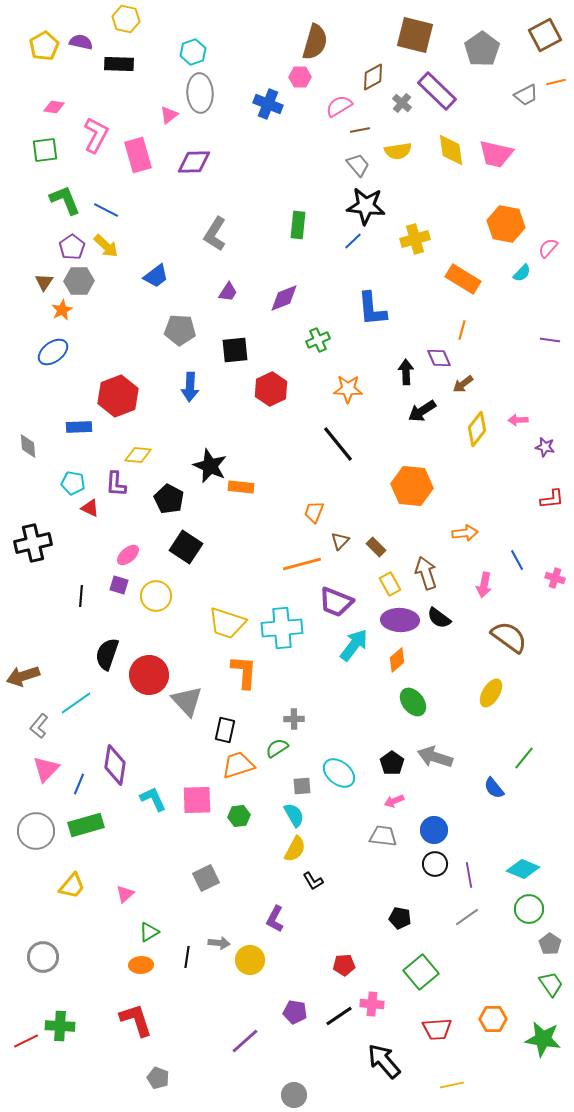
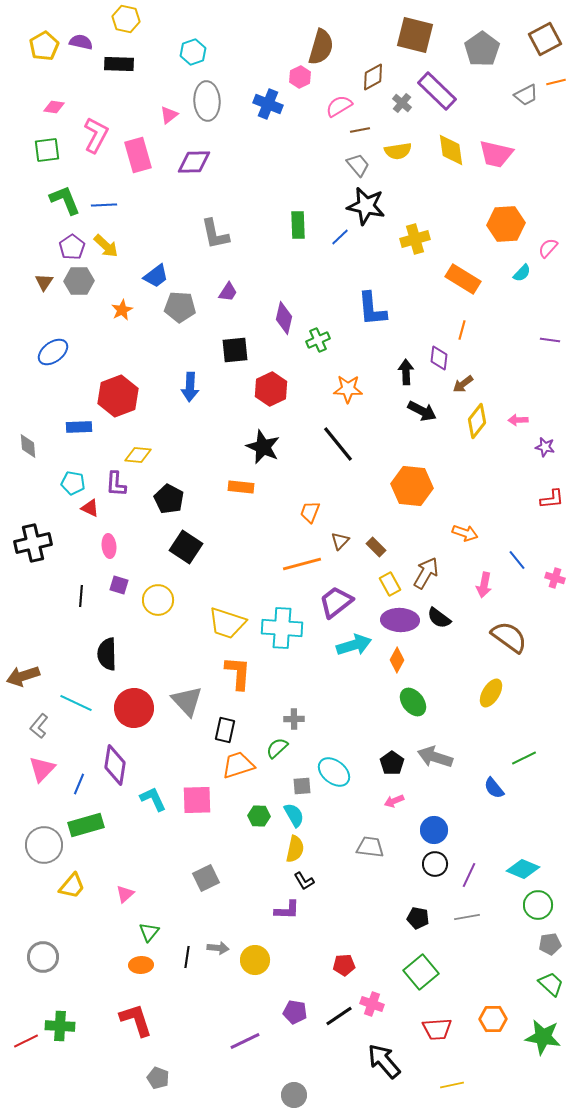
brown square at (545, 35): moved 4 px down
brown semicircle at (315, 42): moved 6 px right, 5 px down
pink hexagon at (300, 77): rotated 25 degrees counterclockwise
gray ellipse at (200, 93): moved 7 px right, 8 px down
green square at (45, 150): moved 2 px right
black star at (366, 206): rotated 6 degrees clockwise
blue line at (106, 210): moved 2 px left, 5 px up; rotated 30 degrees counterclockwise
orange hexagon at (506, 224): rotated 15 degrees counterclockwise
green rectangle at (298, 225): rotated 8 degrees counterclockwise
gray L-shape at (215, 234): rotated 44 degrees counterclockwise
blue line at (353, 241): moved 13 px left, 4 px up
purple diamond at (284, 298): moved 20 px down; rotated 56 degrees counterclockwise
orange star at (62, 310): moved 60 px right
gray pentagon at (180, 330): moved 23 px up
purple diamond at (439, 358): rotated 30 degrees clockwise
black arrow at (422, 411): rotated 120 degrees counterclockwise
yellow diamond at (477, 429): moved 8 px up
black star at (210, 466): moved 53 px right, 19 px up
orange trapezoid at (314, 512): moved 4 px left
orange arrow at (465, 533): rotated 25 degrees clockwise
pink ellipse at (128, 555): moved 19 px left, 9 px up; rotated 55 degrees counterclockwise
blue line at (517, 560): rotated 10 degrees counterclockwise
brown arrow at (426, 573): rotated 48 degrees clockwise
yellow circle at (156, 596): moved 2 px right, 4 px down
purple trapezoid at (336, 602): rotated 120 degrees clockwise
cyan cross at (282, 628): rotated 9 degrees clockwise
cyan arrow at (354, 645): rotated 36 degrees clockwise
black semicircle at (107, 654): rotated 20 degrees counterclockwise
orange diamond at (397, 660): rotated 20 degrees counterclockwise
orange L-shape at (244, 672): moved 6 px left, 1 px down
red circle at (149, 675): moved 15 px left, 33 px down
cyan line at (76, 703): rotated 60 degrees clockwise
green semicircle at (277, 748): rotated 10 degrees counterclockwise
green line at (524, 758): rotated 25 degrees clockwise
pink triangle at (46, 769): moved 4 px left
cyan ellipse at (339, 773): moved 5 px left, 1 px up
green hexagon at (239, 816): moved 20 px right; rotated 10 degrees clockwise
gray circle at (36, 831): moved 8 px right, 14 px down
gray trapezoid at (383, 836): moved 13 px left, 11 px down
yellow semicircle at (295, 849): rotated 16 degrees counterclockwise
purple line at (469, 875): rotated 35 degrees clockwise
black L-shape at (313, 881): moved 9 px left
green circle at (529, 909): moved 9 px right, 4 px up
gray line at (467, 917): rotated 25 degrees clockwise
black pentagon at (400, 918): moved 18 px right
purple L-shape at (275, 919): moved 12 px right, 9 px up; rotated 116 degrees counterclockwise
green triangle at (149, 932): rotated 20 degrees counterclockwise
gray arrow at (219, 943): moved 1 px left, 5 px down
gray pentagon at (550, 944): rotated 30 degrees clockwise
yellow circle at (250, 960): moved 5 px right
green trapezoid at (551, 984): rotated 12 degrees counterclockwise
pink cross at (372, 1004): rotated 15 degrees clockwise
green star at (543, 1039): moved 2 px up
purple line at (245, 1041): rotated 16 degrees clockwise
